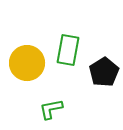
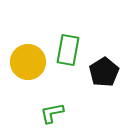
yellow circle: moved 1 px right, 1 px up
green L-shape: moved 1 px right, 4 px down
